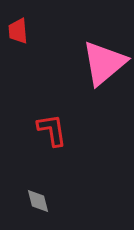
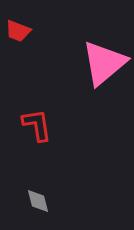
red trapezoid: rotated 64 degrees counterclockwise
red L-shape: moved 15 px left, 5 px up
